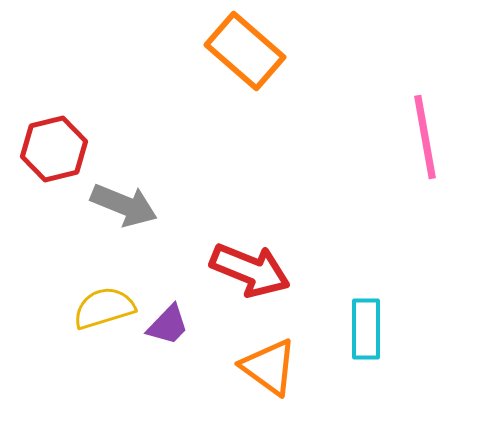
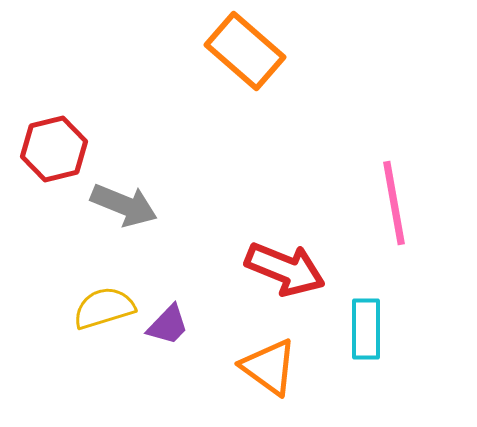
pink line: moved 31 px left, 66 px down
red arrow: moved 35 px right, 1 px up
